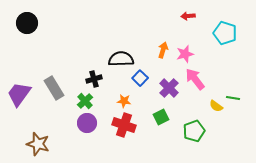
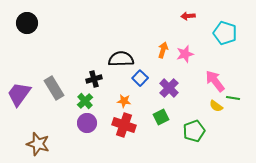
pink arrow: moved 20 px right, 2 px down
